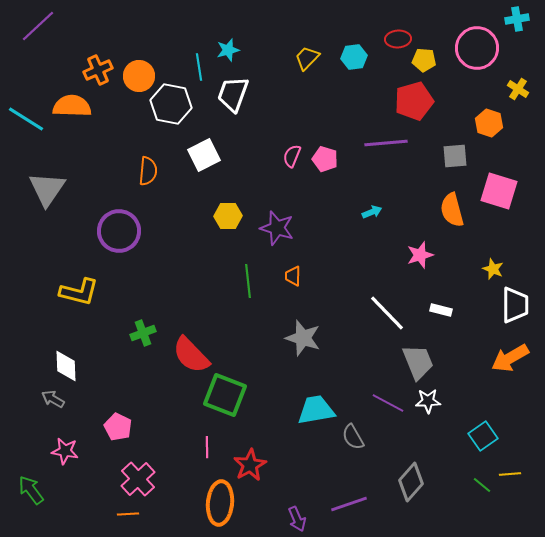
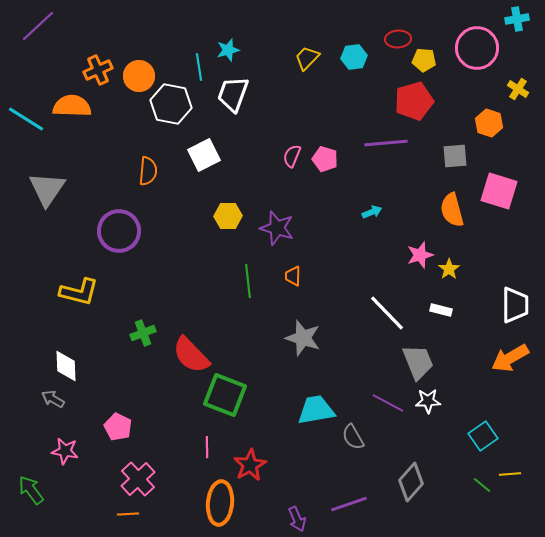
yellow star at (493, 269): moved 44 px left; rotated 15 degrees clockwise
